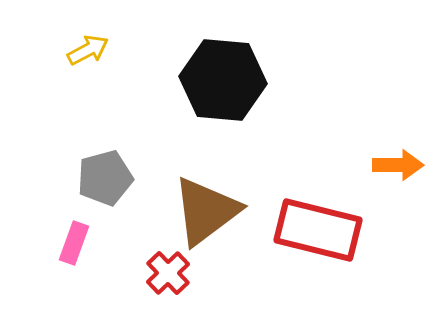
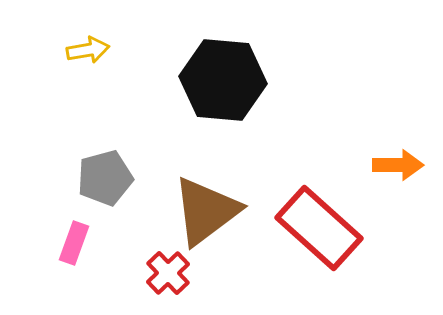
yellow arrow: rotated 18 degrees clockwise
red rectangle: moved 1 px right, 2 px up; rotated 28 degrees clockwise
